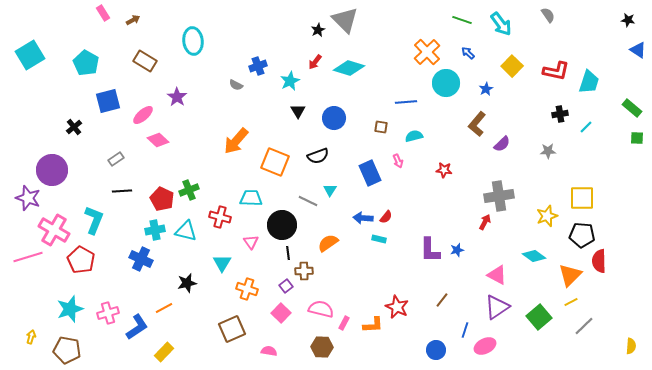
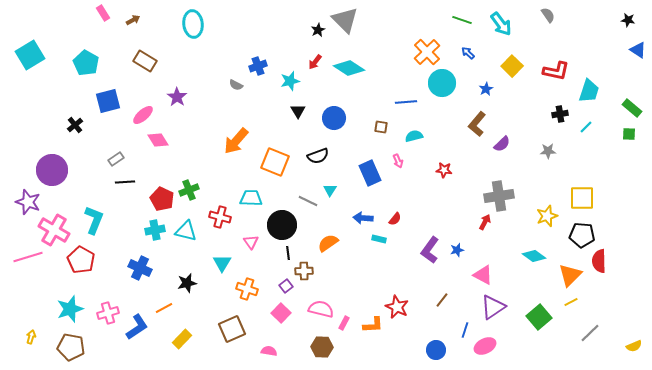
cyan ellipse at (193, 41): moved 17 px up
cyan diamond at (349, 68): rotated 16 degrees clockwise
cyan star at (290, 81): rotated 12 degrees clockwise
cyan trapezoid at (589, 82): moved 9 px down
cyan circle at (446, 83): moved 4 px left
black cross at (74, 127): moved 1 px right, 2 px up
green square at (637, 138): moved 8 px left, 4 px up
pink diamond at (158, 140): rotated 15 degrees clockwise
black line at (122, 191): moved 3 px right, 9 px up
purple star at (28, 198): moved 4 px down
red semicircle at (386, 217): moved 9 px right, 2 px down
purple L-shape at (430, 250): rotated 36 degrees clockwise
blue cross at (141, 259): moved 1 px left, 9 px down
pink triangle at (497, 275): moved 14 px left
purple triangle at (497, 307): moved 4 px left
gray line at (584, 326): moved 6 px right, 7 px down
yellow semicircle at (631, 346): moved 3 px right; rotated 63 degrees clockwise
brown pentagon at (67, 350): moved 4 px right, 3 px up
yellow rectangle at (164, 352): moved 18 px right, 13 px up
